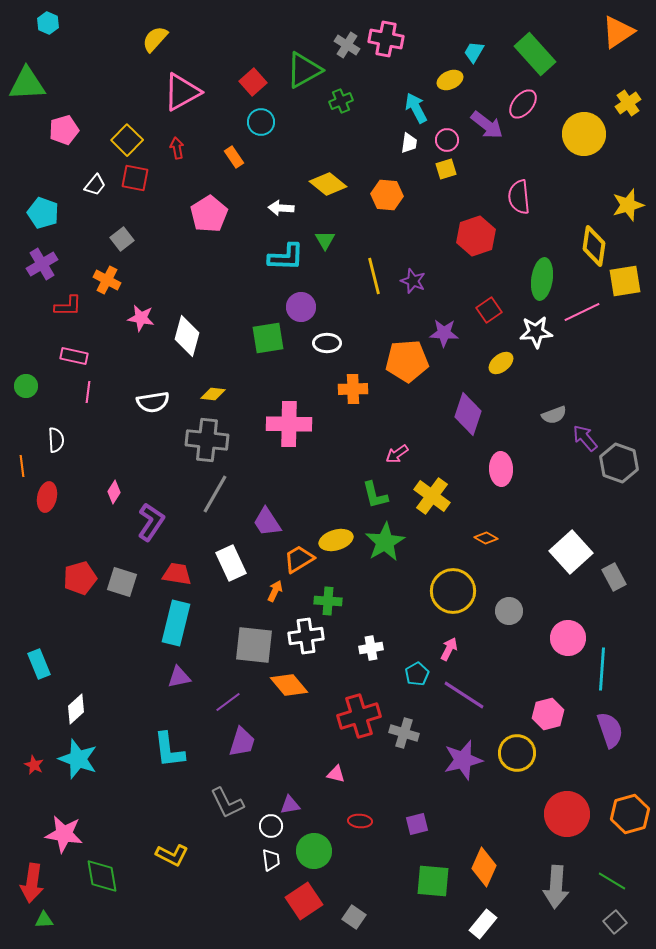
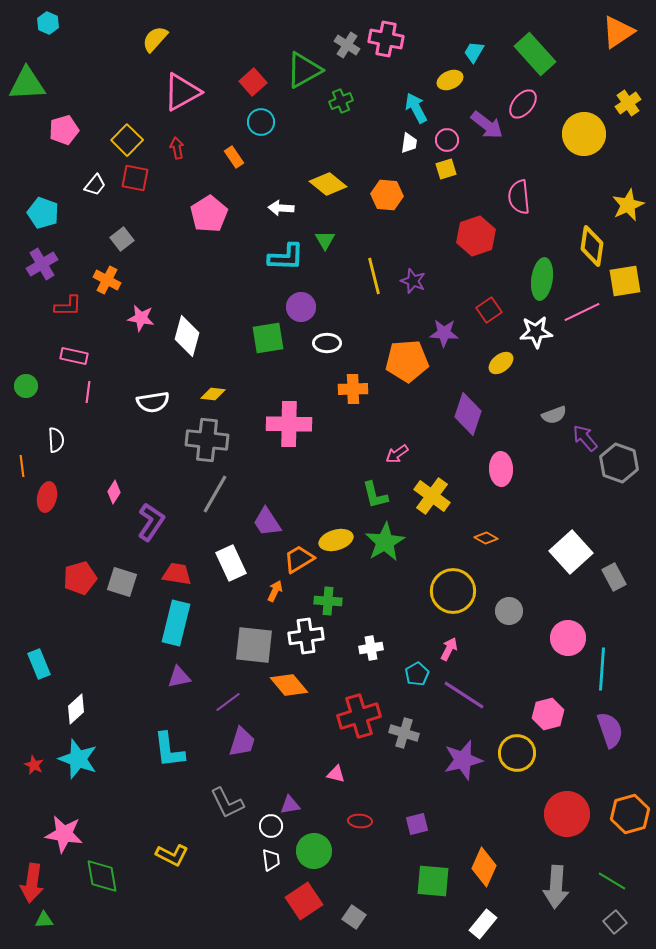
yellow star at (628, 205): rotated 8 degrees counterclockwise
yellow diamond at (594, 246): moved 2 px left
